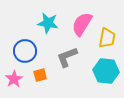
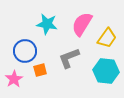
cyan star: moved 1 px left, 1 px down
yellow trapezoid: rotated 25 degrees clockwise
gray L-shape: moved 2 px right, 1 px down
orange square: moved 5 px up
